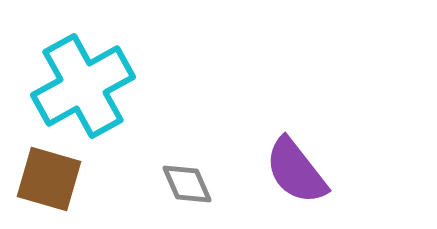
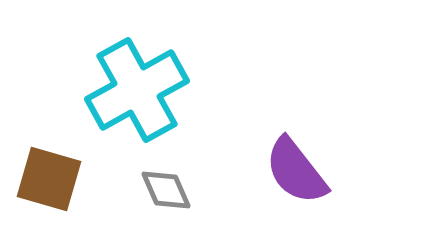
cyan cross: moved 54 px right, 4 px down
gray diamond: moved 21 px left, 6 px down
